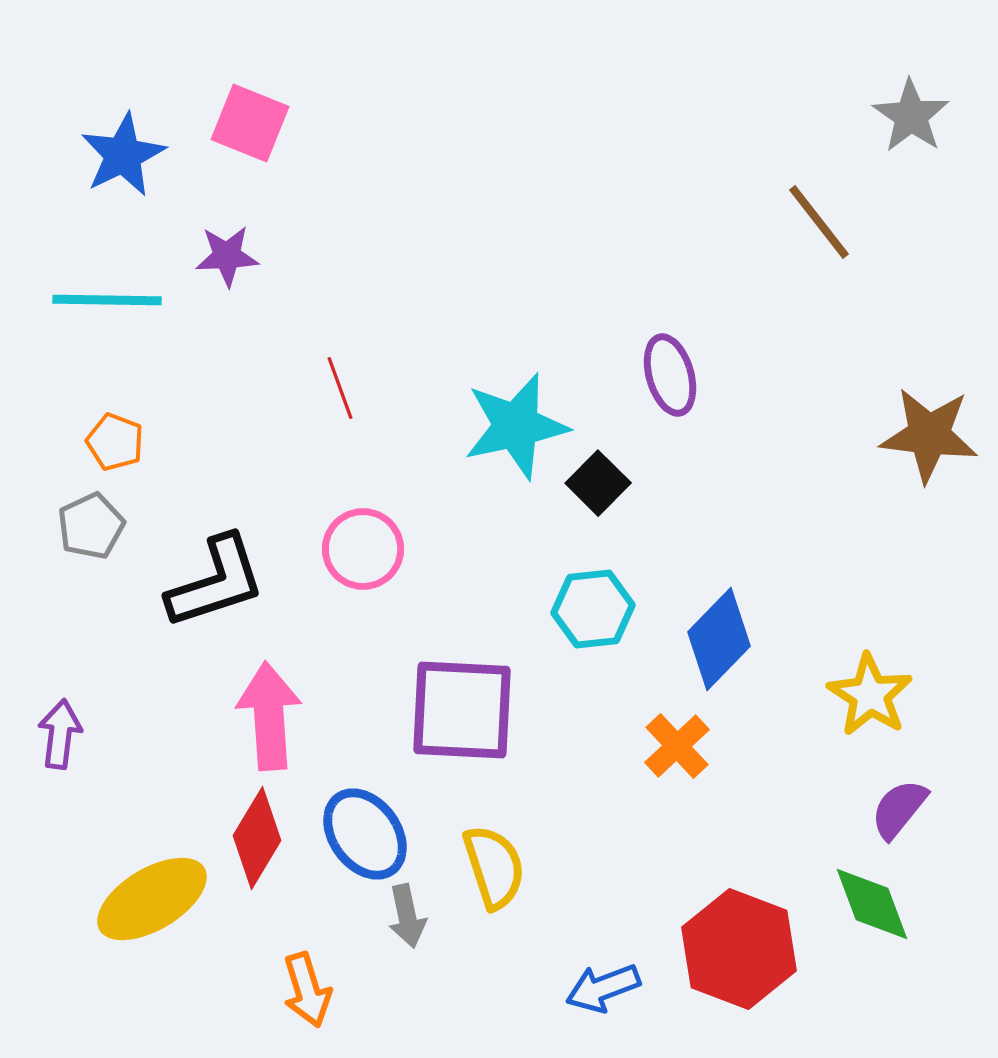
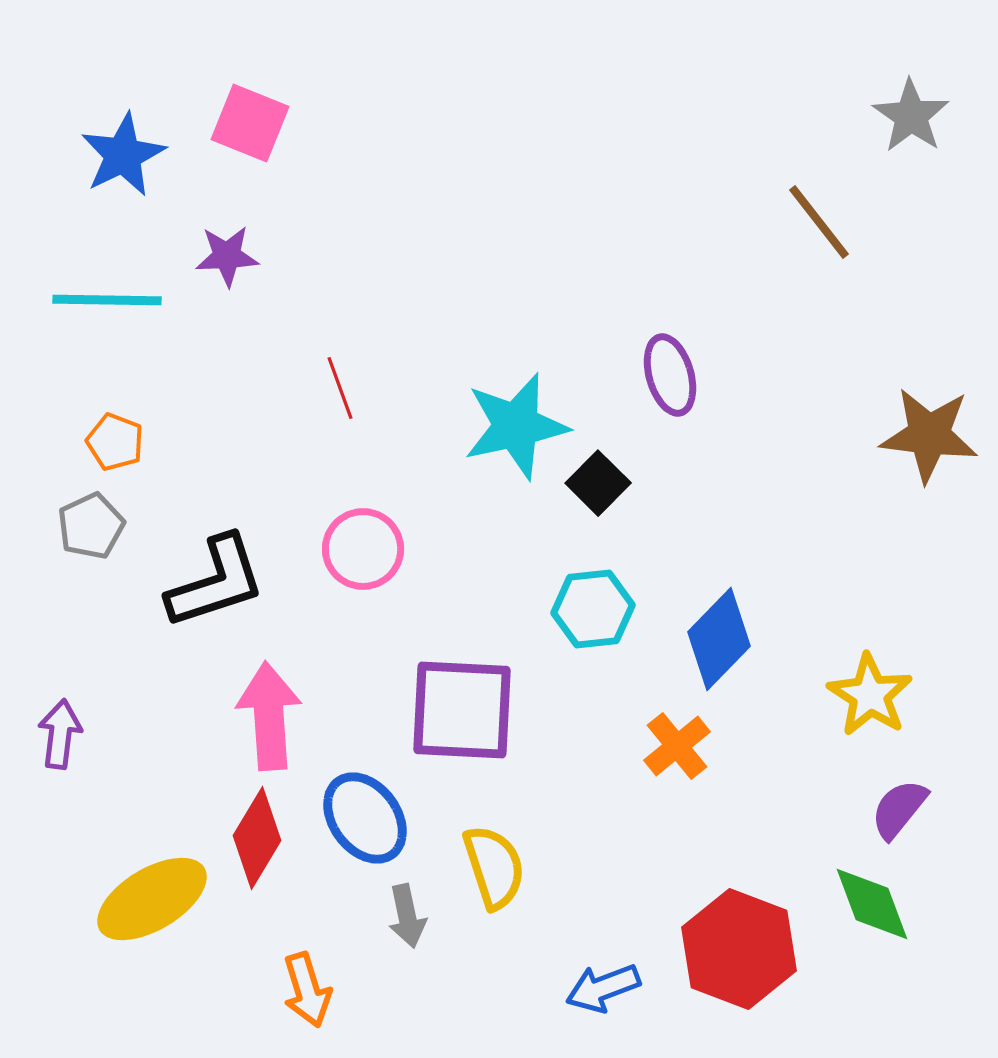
orange cross: rotated 4 degrees clockwise
blue ellipse: moved 16 px up
